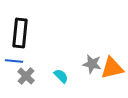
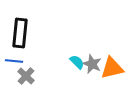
gray star: rotated 12 degrees clockwise
cyan semicircle: moved 16 px right, 14 px up
